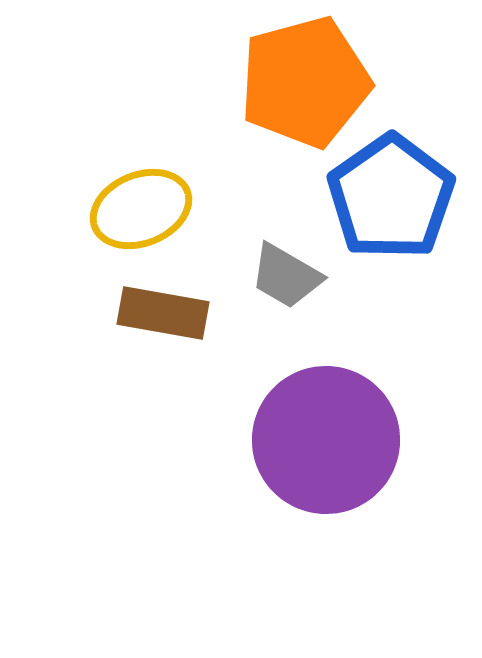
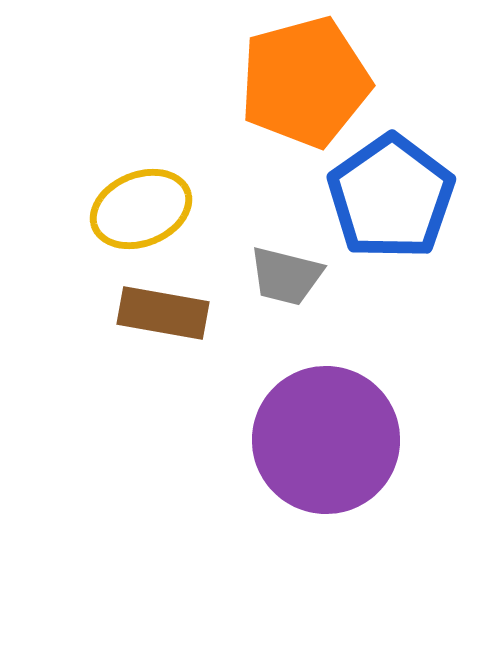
gray trapezoid: rotated 16 degrees counterclockwise
